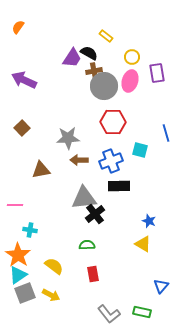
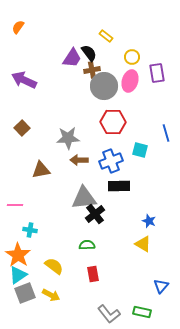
black semicircle: rotated 24 degrees clockwise
brown cross: moved 2 px left, 1 px up
